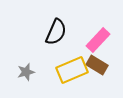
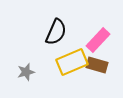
brown rectangle: rotated 15 degrees counterclockwise
yellow rectangle: moved 8 px up
